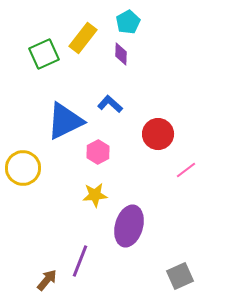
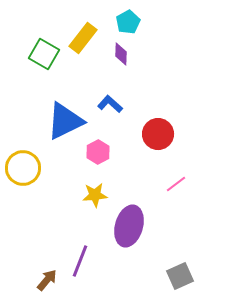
green square: rotated 36 degrees counterclockwise
pink line: moved 10 px left, 14 px down
